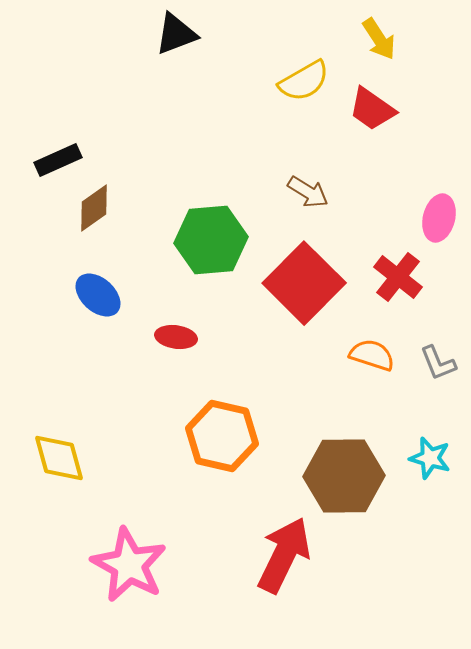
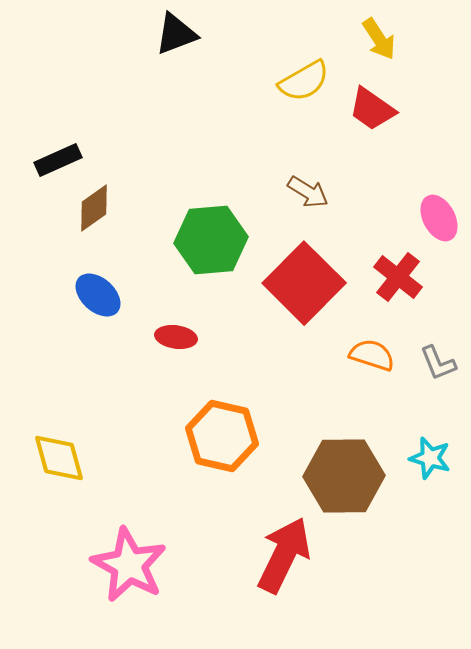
pink ellipse: rotated 42 degrees counterclockwise
